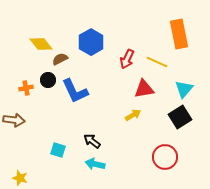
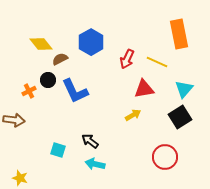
orange cross: moved 3 px right, 3 px down; rotated 16 degrees counterclockwise
black arrow: moved 2 px left
